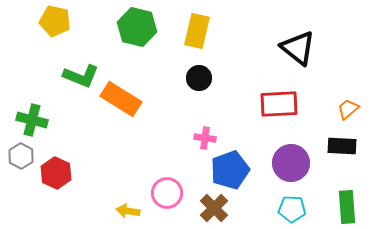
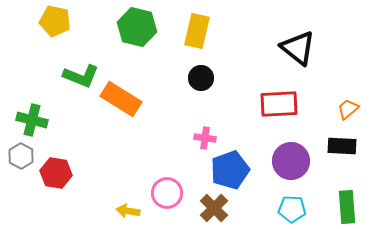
black circle: moved 2 px right
purple circle: moved 2 px up
red hexagon: rotated 16 degrees counterclockwise
